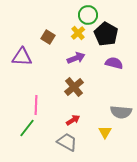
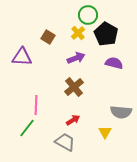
gray trapezoid: moved 2 px left
